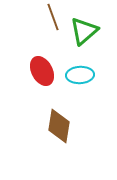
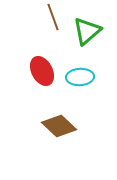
green triangle: moved 3 px right
cyan ellipse: moved 2 px down
brown diamond: rotated 56 degrees counterclockwise
